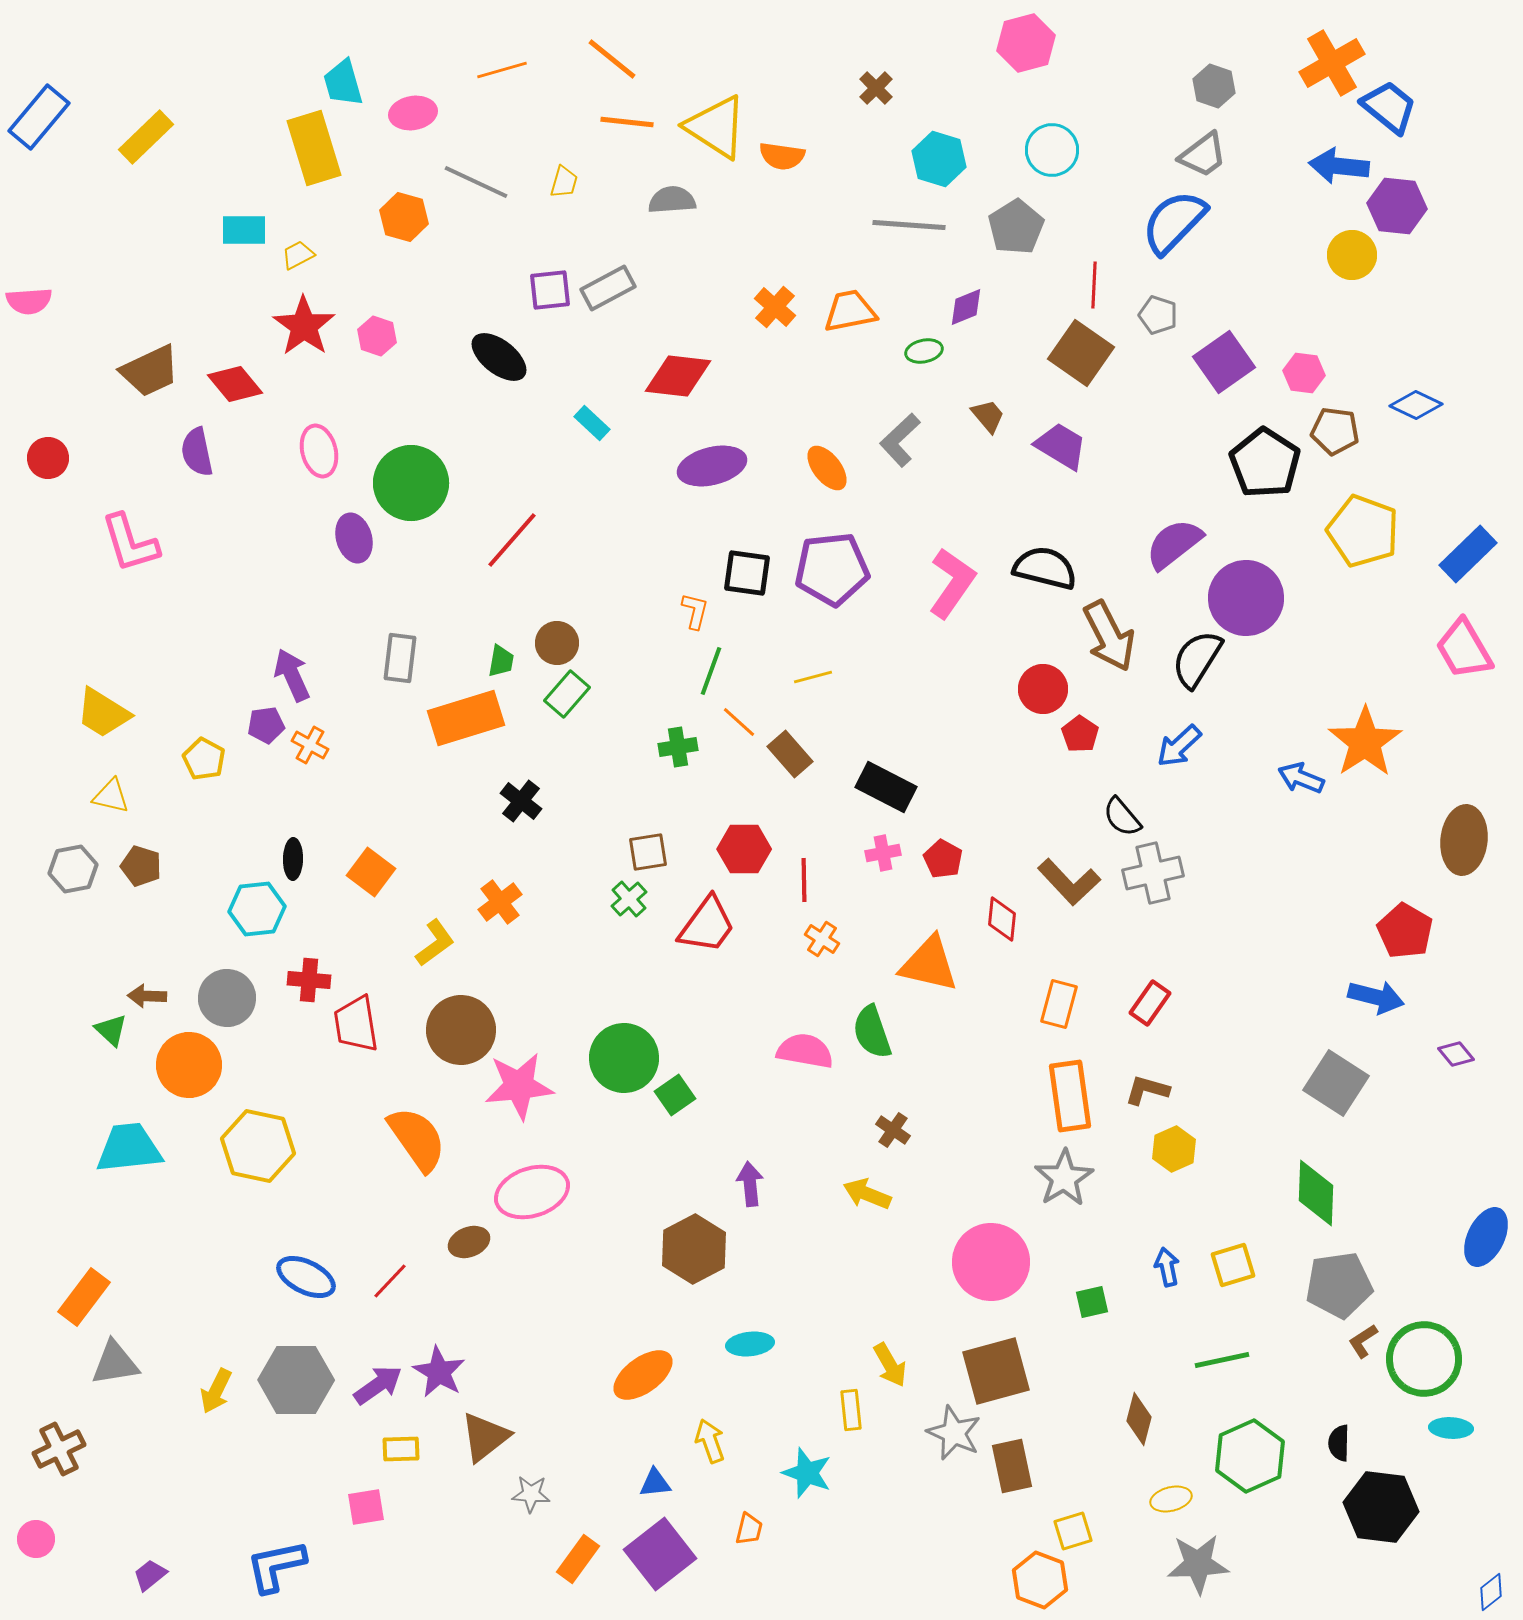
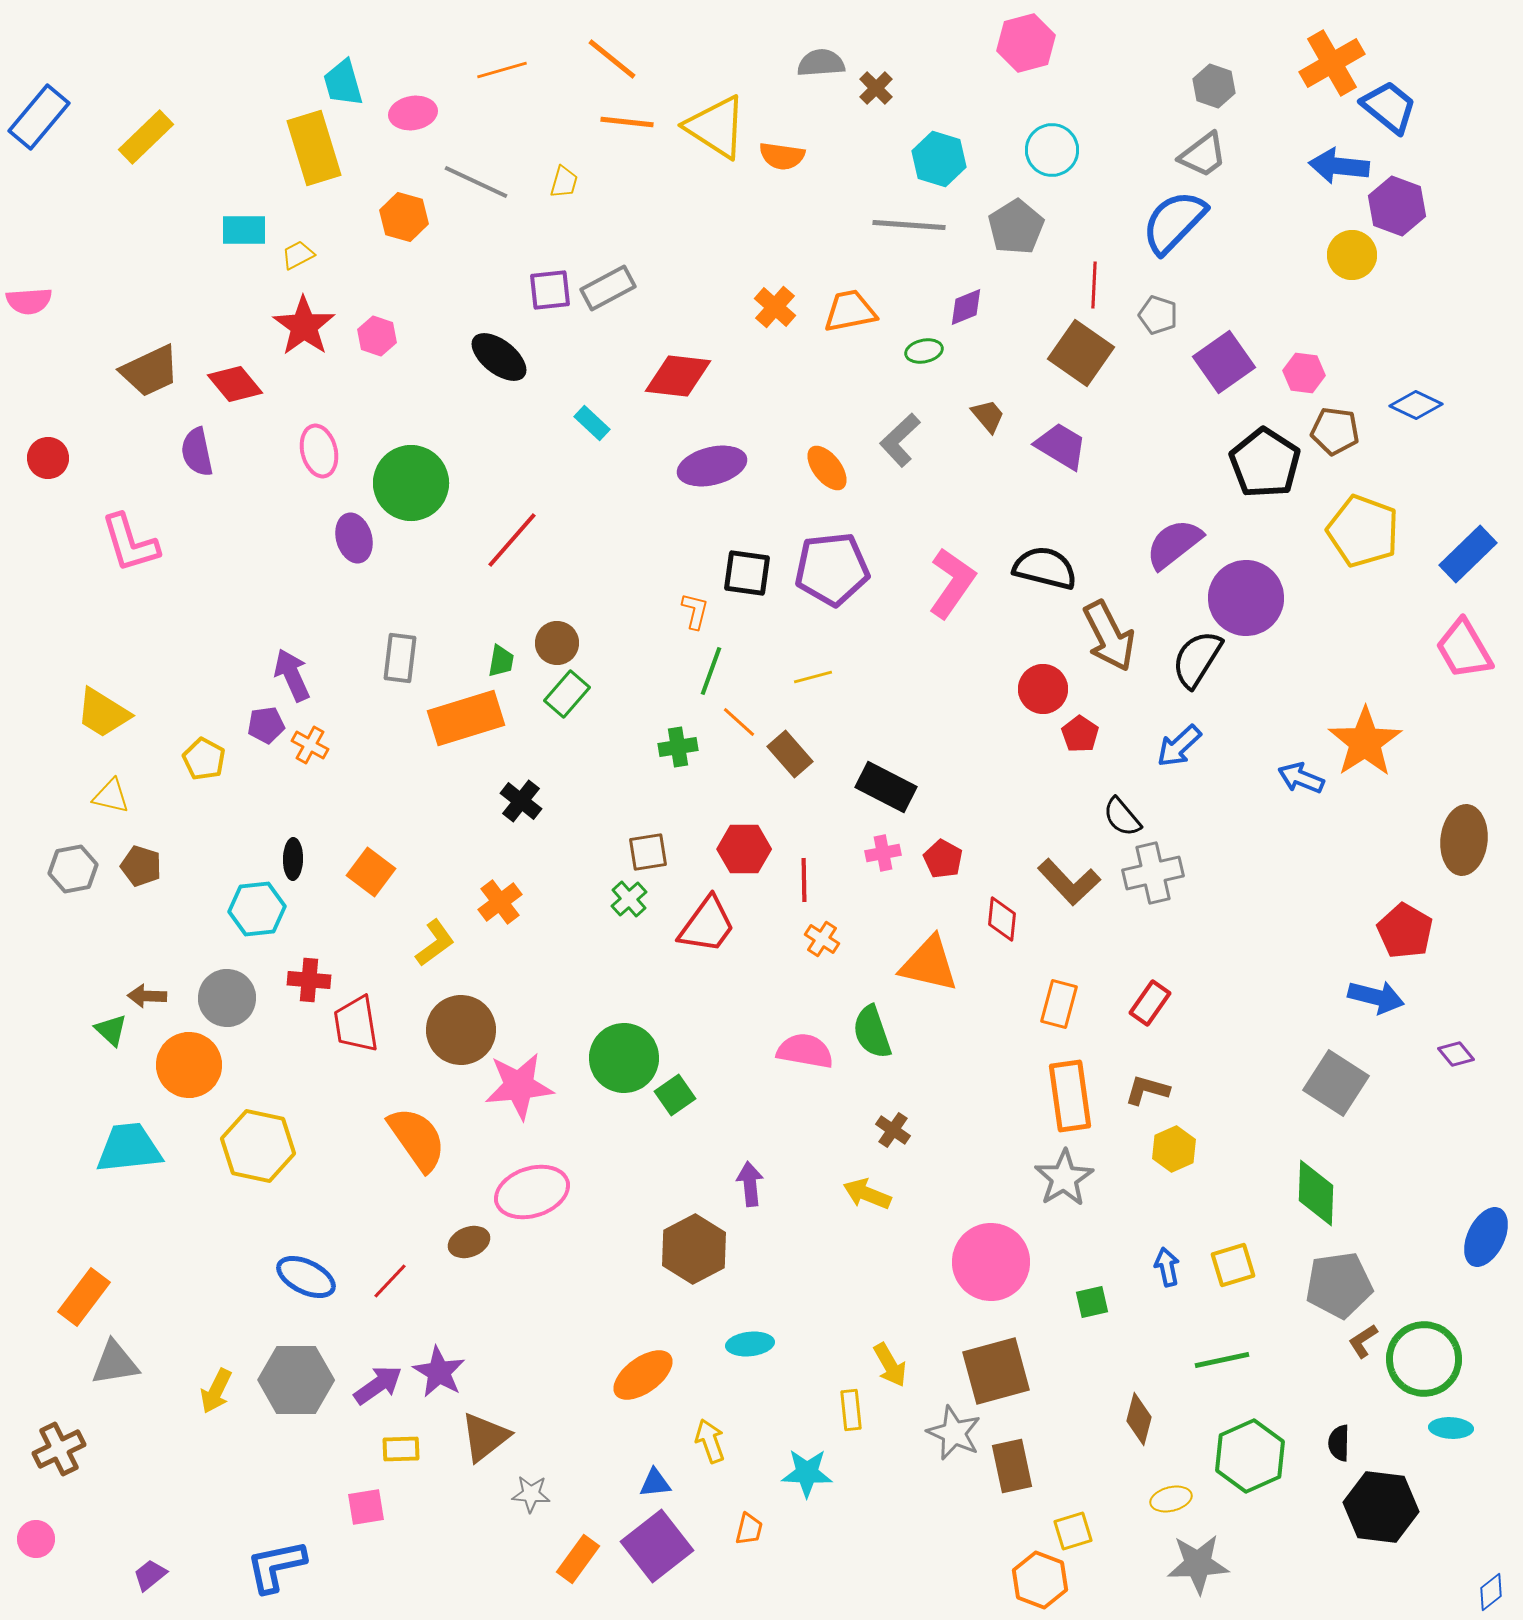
gray semicircle at (672, 200): moved 149 px right, 137 px up
purple hexagon at (1397, 206): rotated 14 degrees clockwise
cyan star at (807, 1473): rotated 18 degrees counterclockwise
purple square at (660, 1554): moved 3 px left, 8 px up
